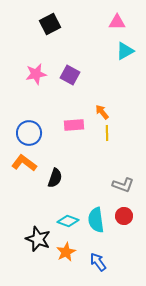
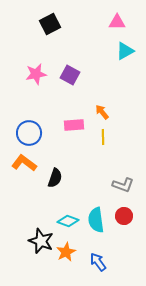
yellow line: moved 4 px left, 4 px down
black star: moved 3 px right, 2 px down
